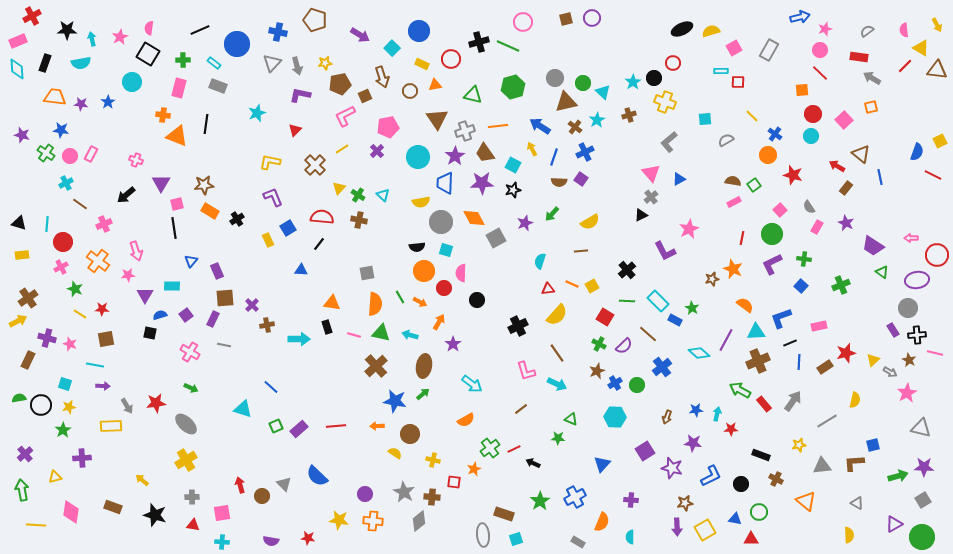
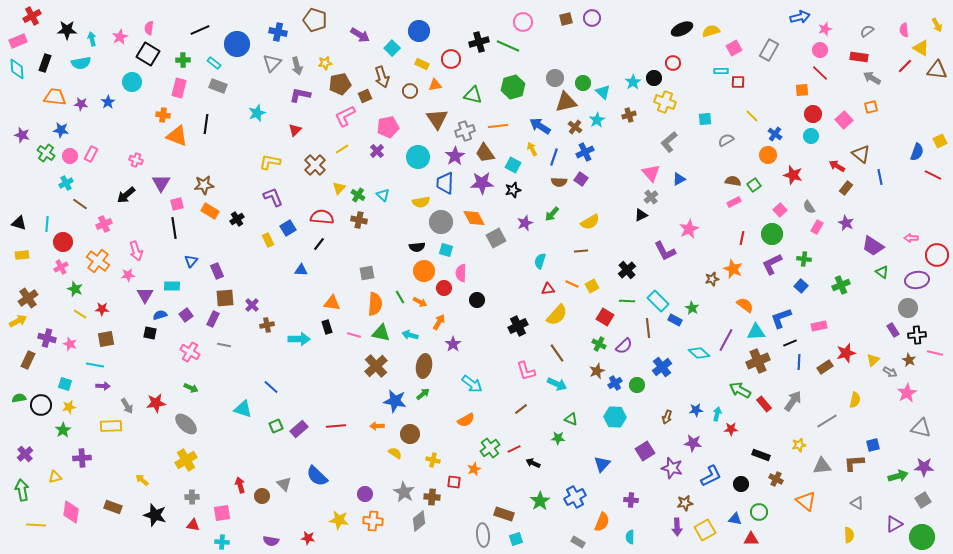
brown line at (648, 334): moved 6 px up; rotated 42 degrees clockwise
